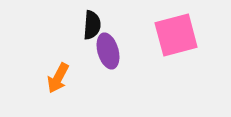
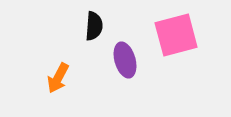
black semicircle: moved 2 px right, 1 px down
purple ellipse: moved 17 px right, 9 px down
